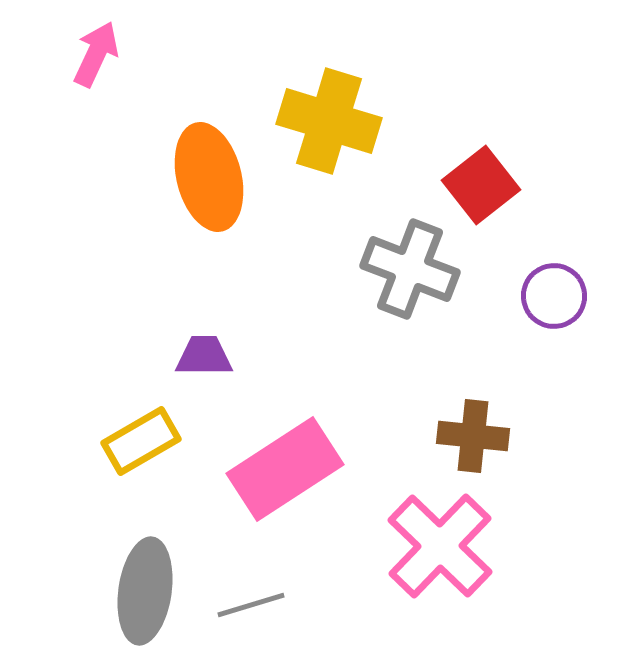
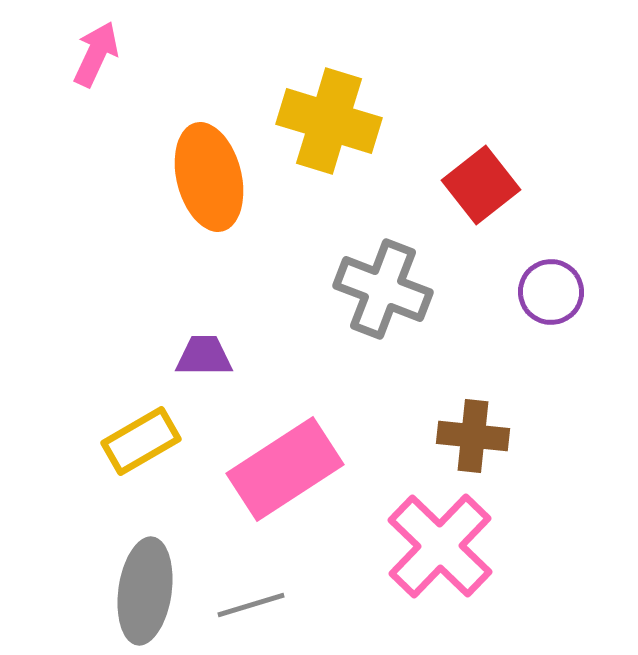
gray cross: moved 27 px left, 20 px down
purple circle: moved 3 px left, 4 px up
